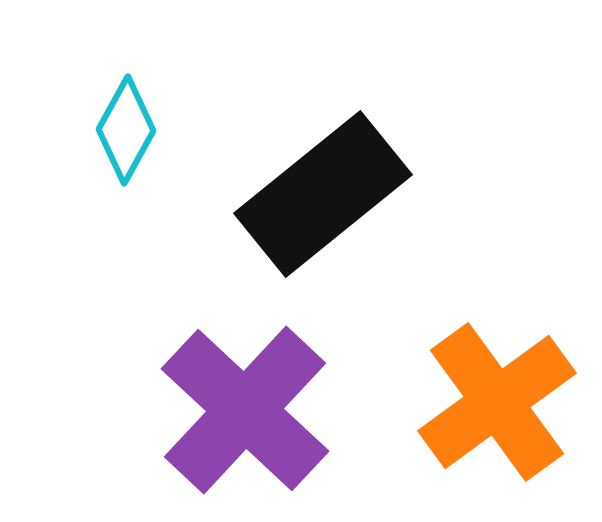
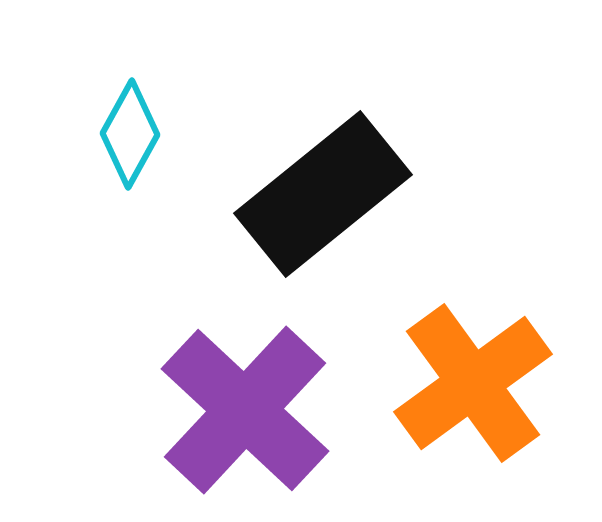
cyan diamond: moved 4 px right, 4 px down
orange cross: moved 24 px left, 19 px up
